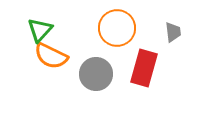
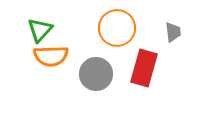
orange semicircle: rotated 28 degrees counterclockwise
